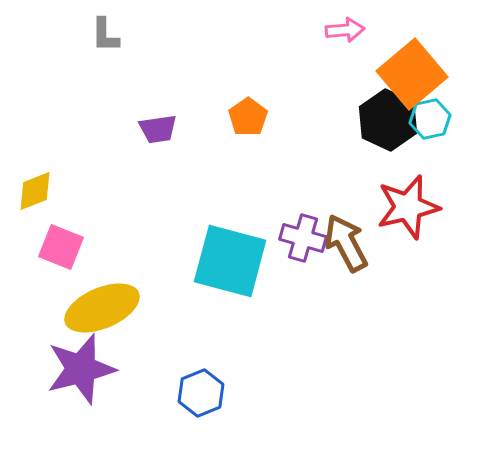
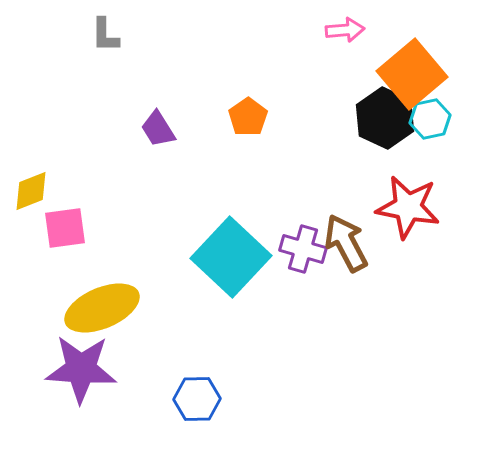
black hexagon: moved 3 px left, 2 px up
purple trapezoid: rotated 66 degrees clockwise
yellow diamond: moved 4 px left
red star: rotated 24 degrees clockwise
purple cross: moved 11 px down
pink square: moved 4 px right, 19 px up; rotated 30 degrees counterclockwise
cyan square: moved 1 px right, 4 px up; rotated 28 degrees clockwise
purple star: rotated 18 degrees clockwise
blue hexagon: moved 4 px left, 6 px down; rotated 21 degrees clockwise
